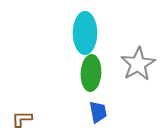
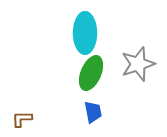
gray star: rotated 12 degrees clockwise
green ellipse: rotated 20 degrees clockwise
blue trapezoid: moved 5 px left
